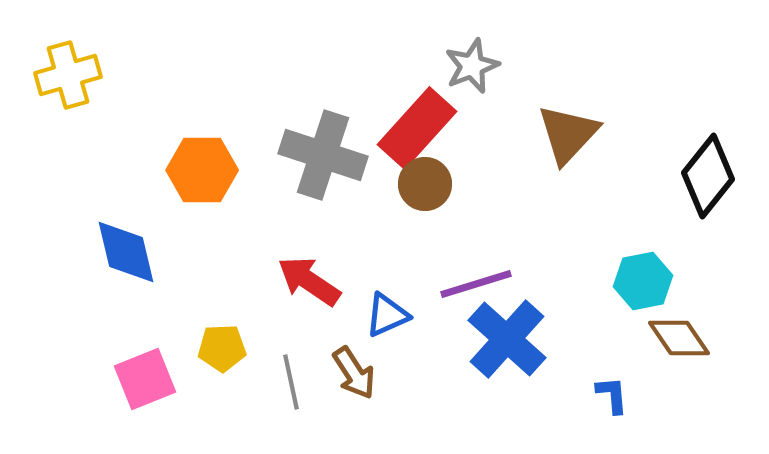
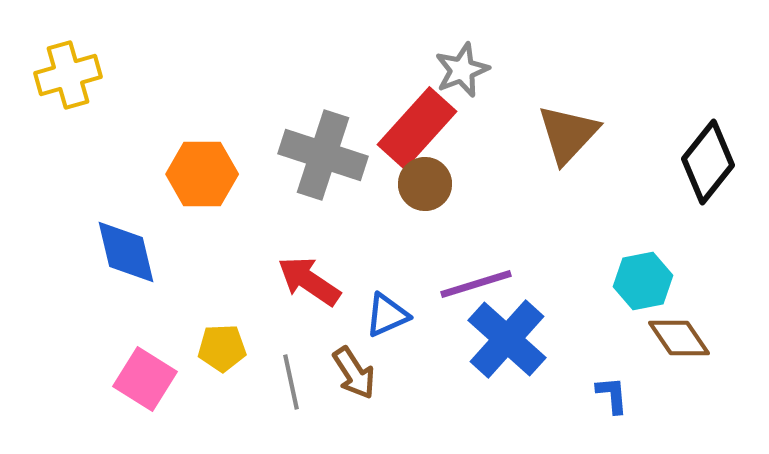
gray star: moved 10 px left, 4 px down
orange hexagon: moved 4 px down
black diamond: moved 14 px up
pink square: rotated 36 degrees counterclockwise
